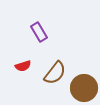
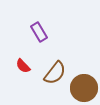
red semicircle: rotated 63 degrees clockwise
